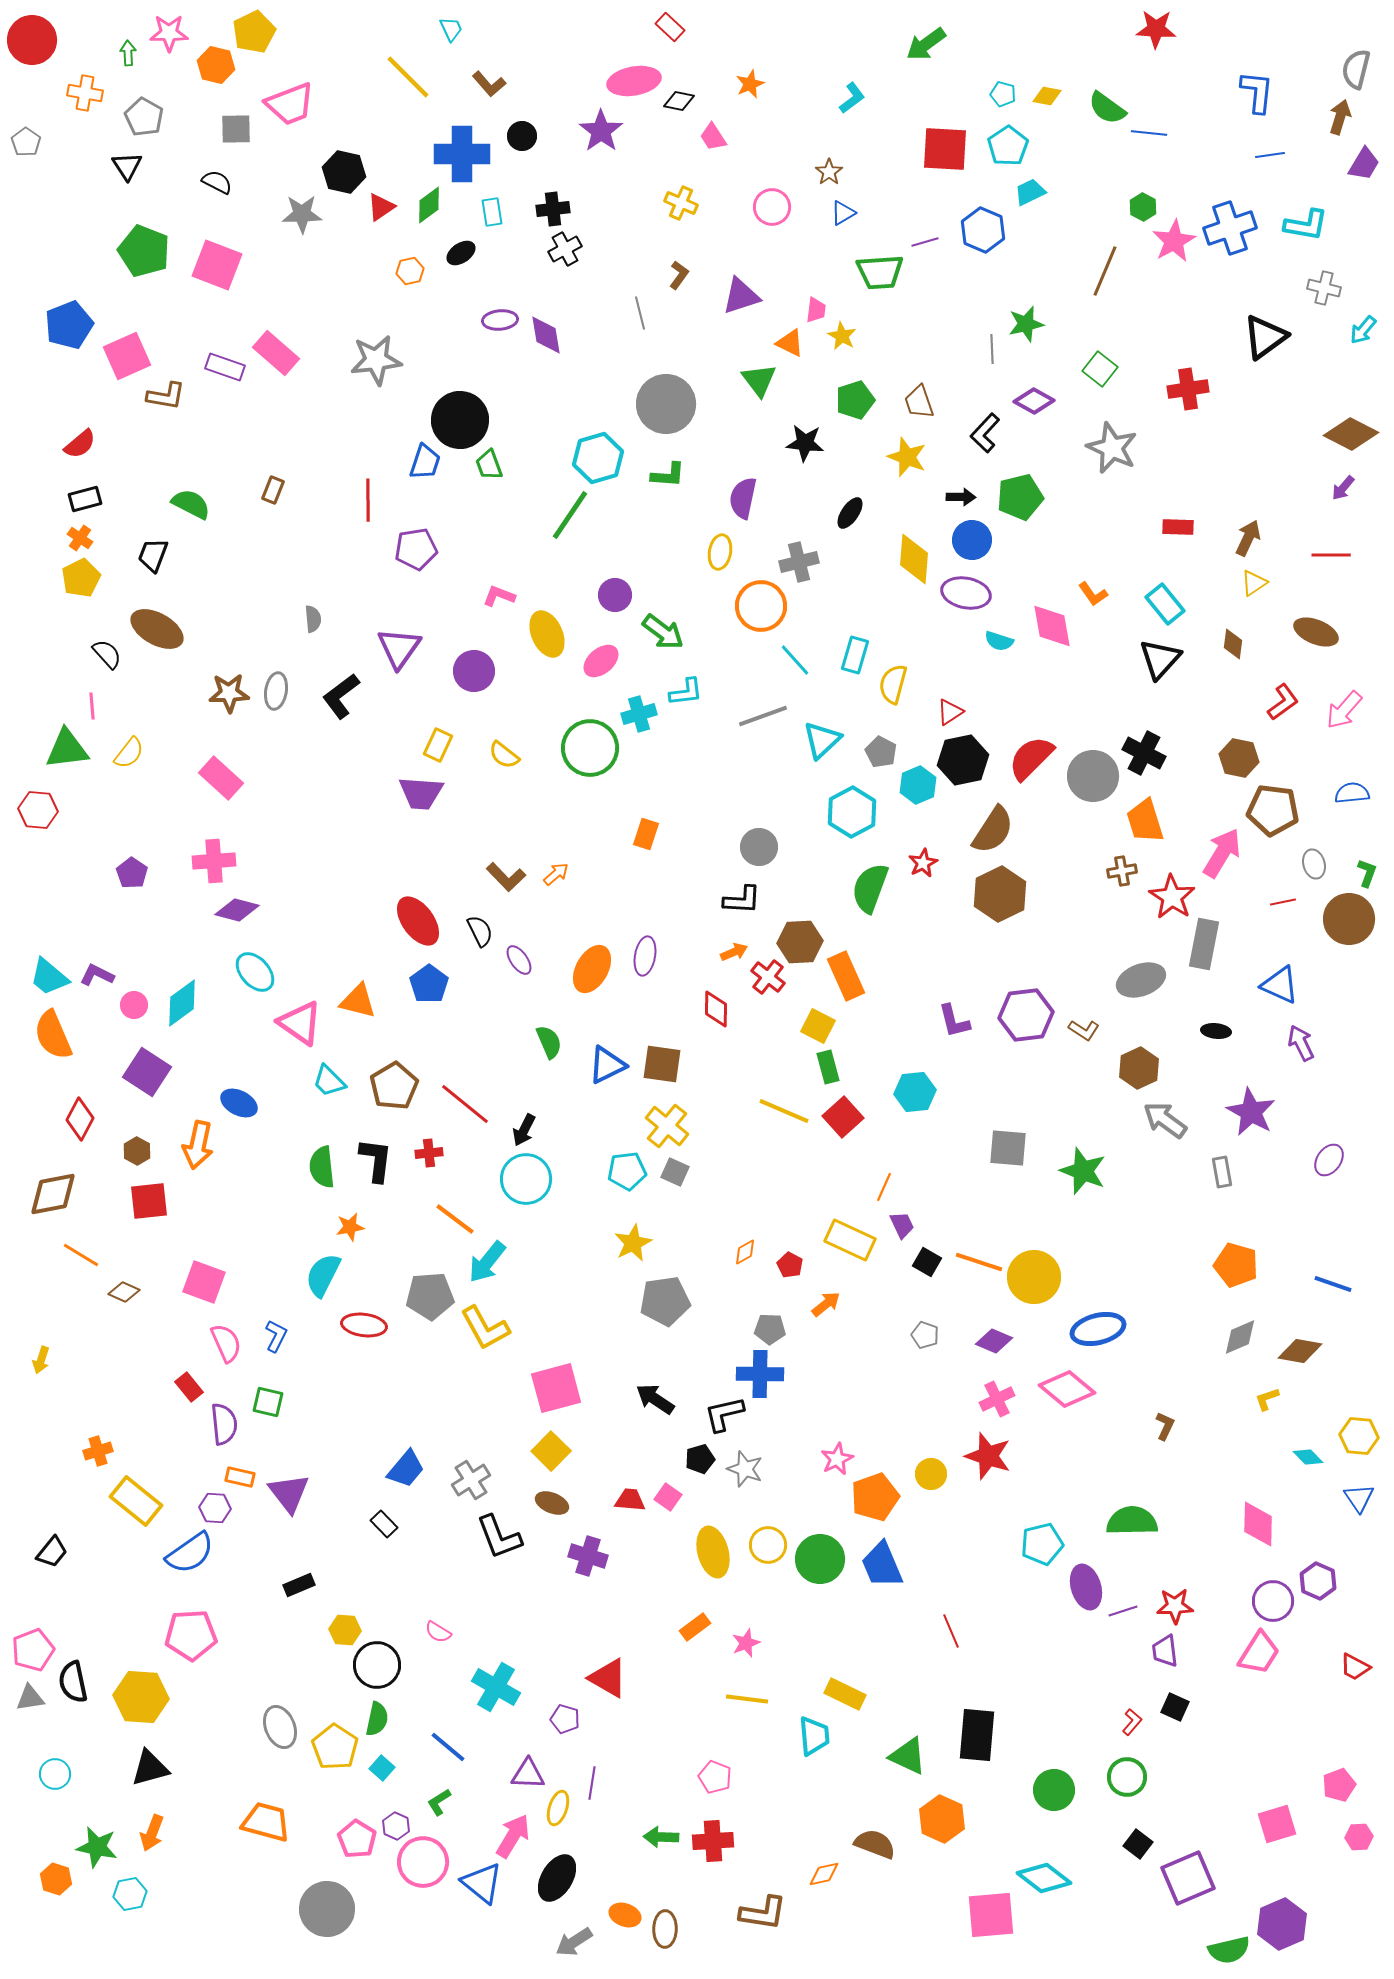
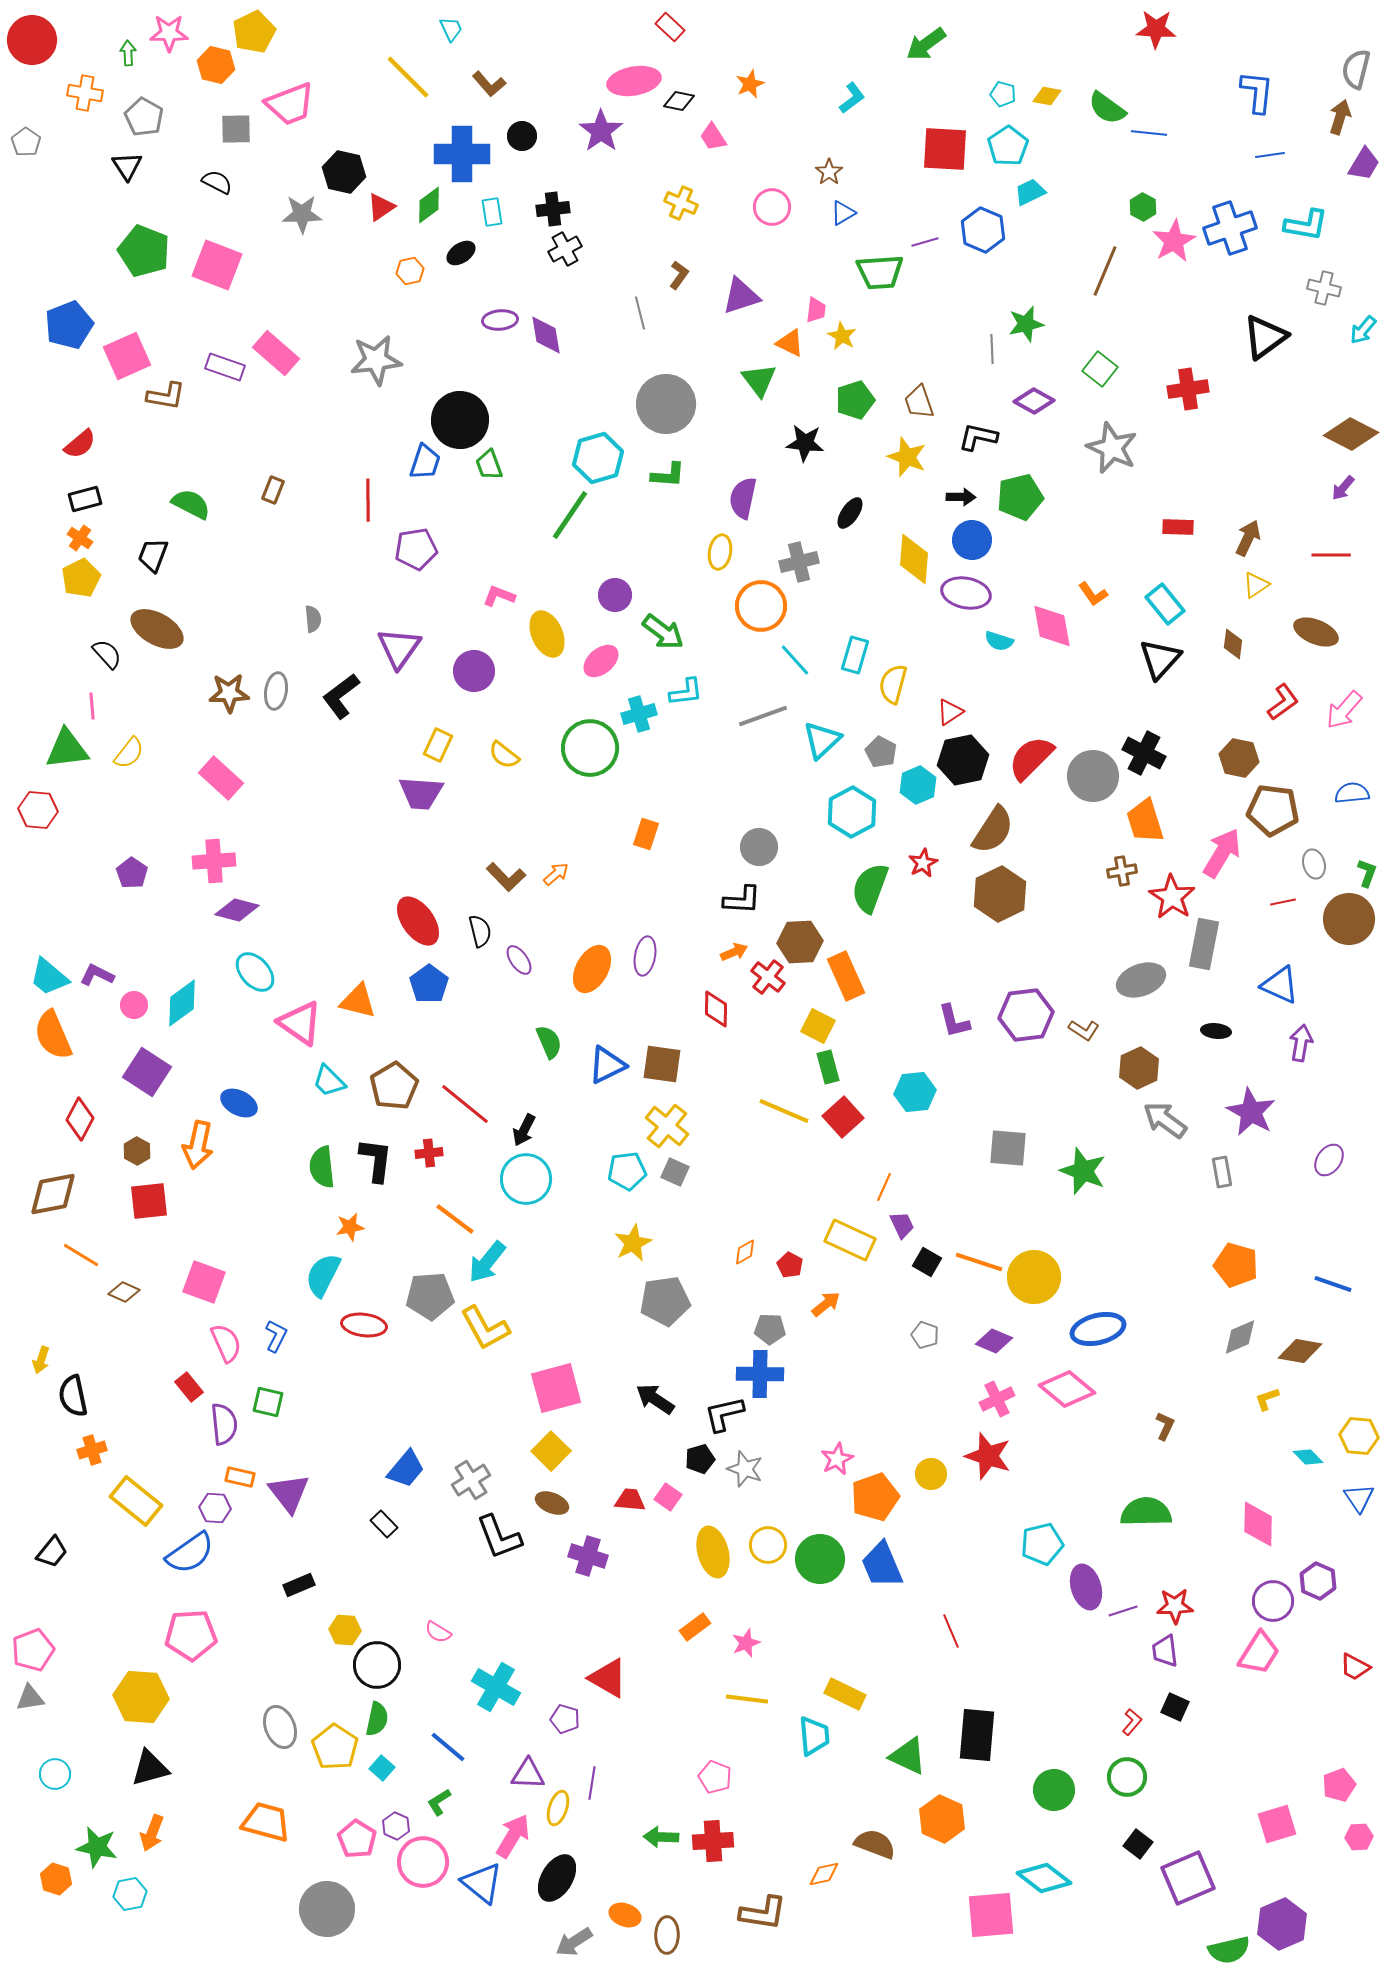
black L-shape at (985, 433): moved 7 px left, 4 px down; rotated 60 degrees clockwise
yellow triangle at (1254, 583): moved 2 px right, 2 px down
black semicircle at (480, 931): rotated 12 degrees clockwise
purple arrow at (1301, 1043): rotated 36 degrees clockwise
orange cross at (98, 1451): moved 6 px left, 1 px up
green semicircle at (1132, 1521): moved 14 px right, 9 px up
black semicircle at (73, 1682): moved 286 px up
brown ellipse at (665, 1929): moved 2 px right, 6 px down
